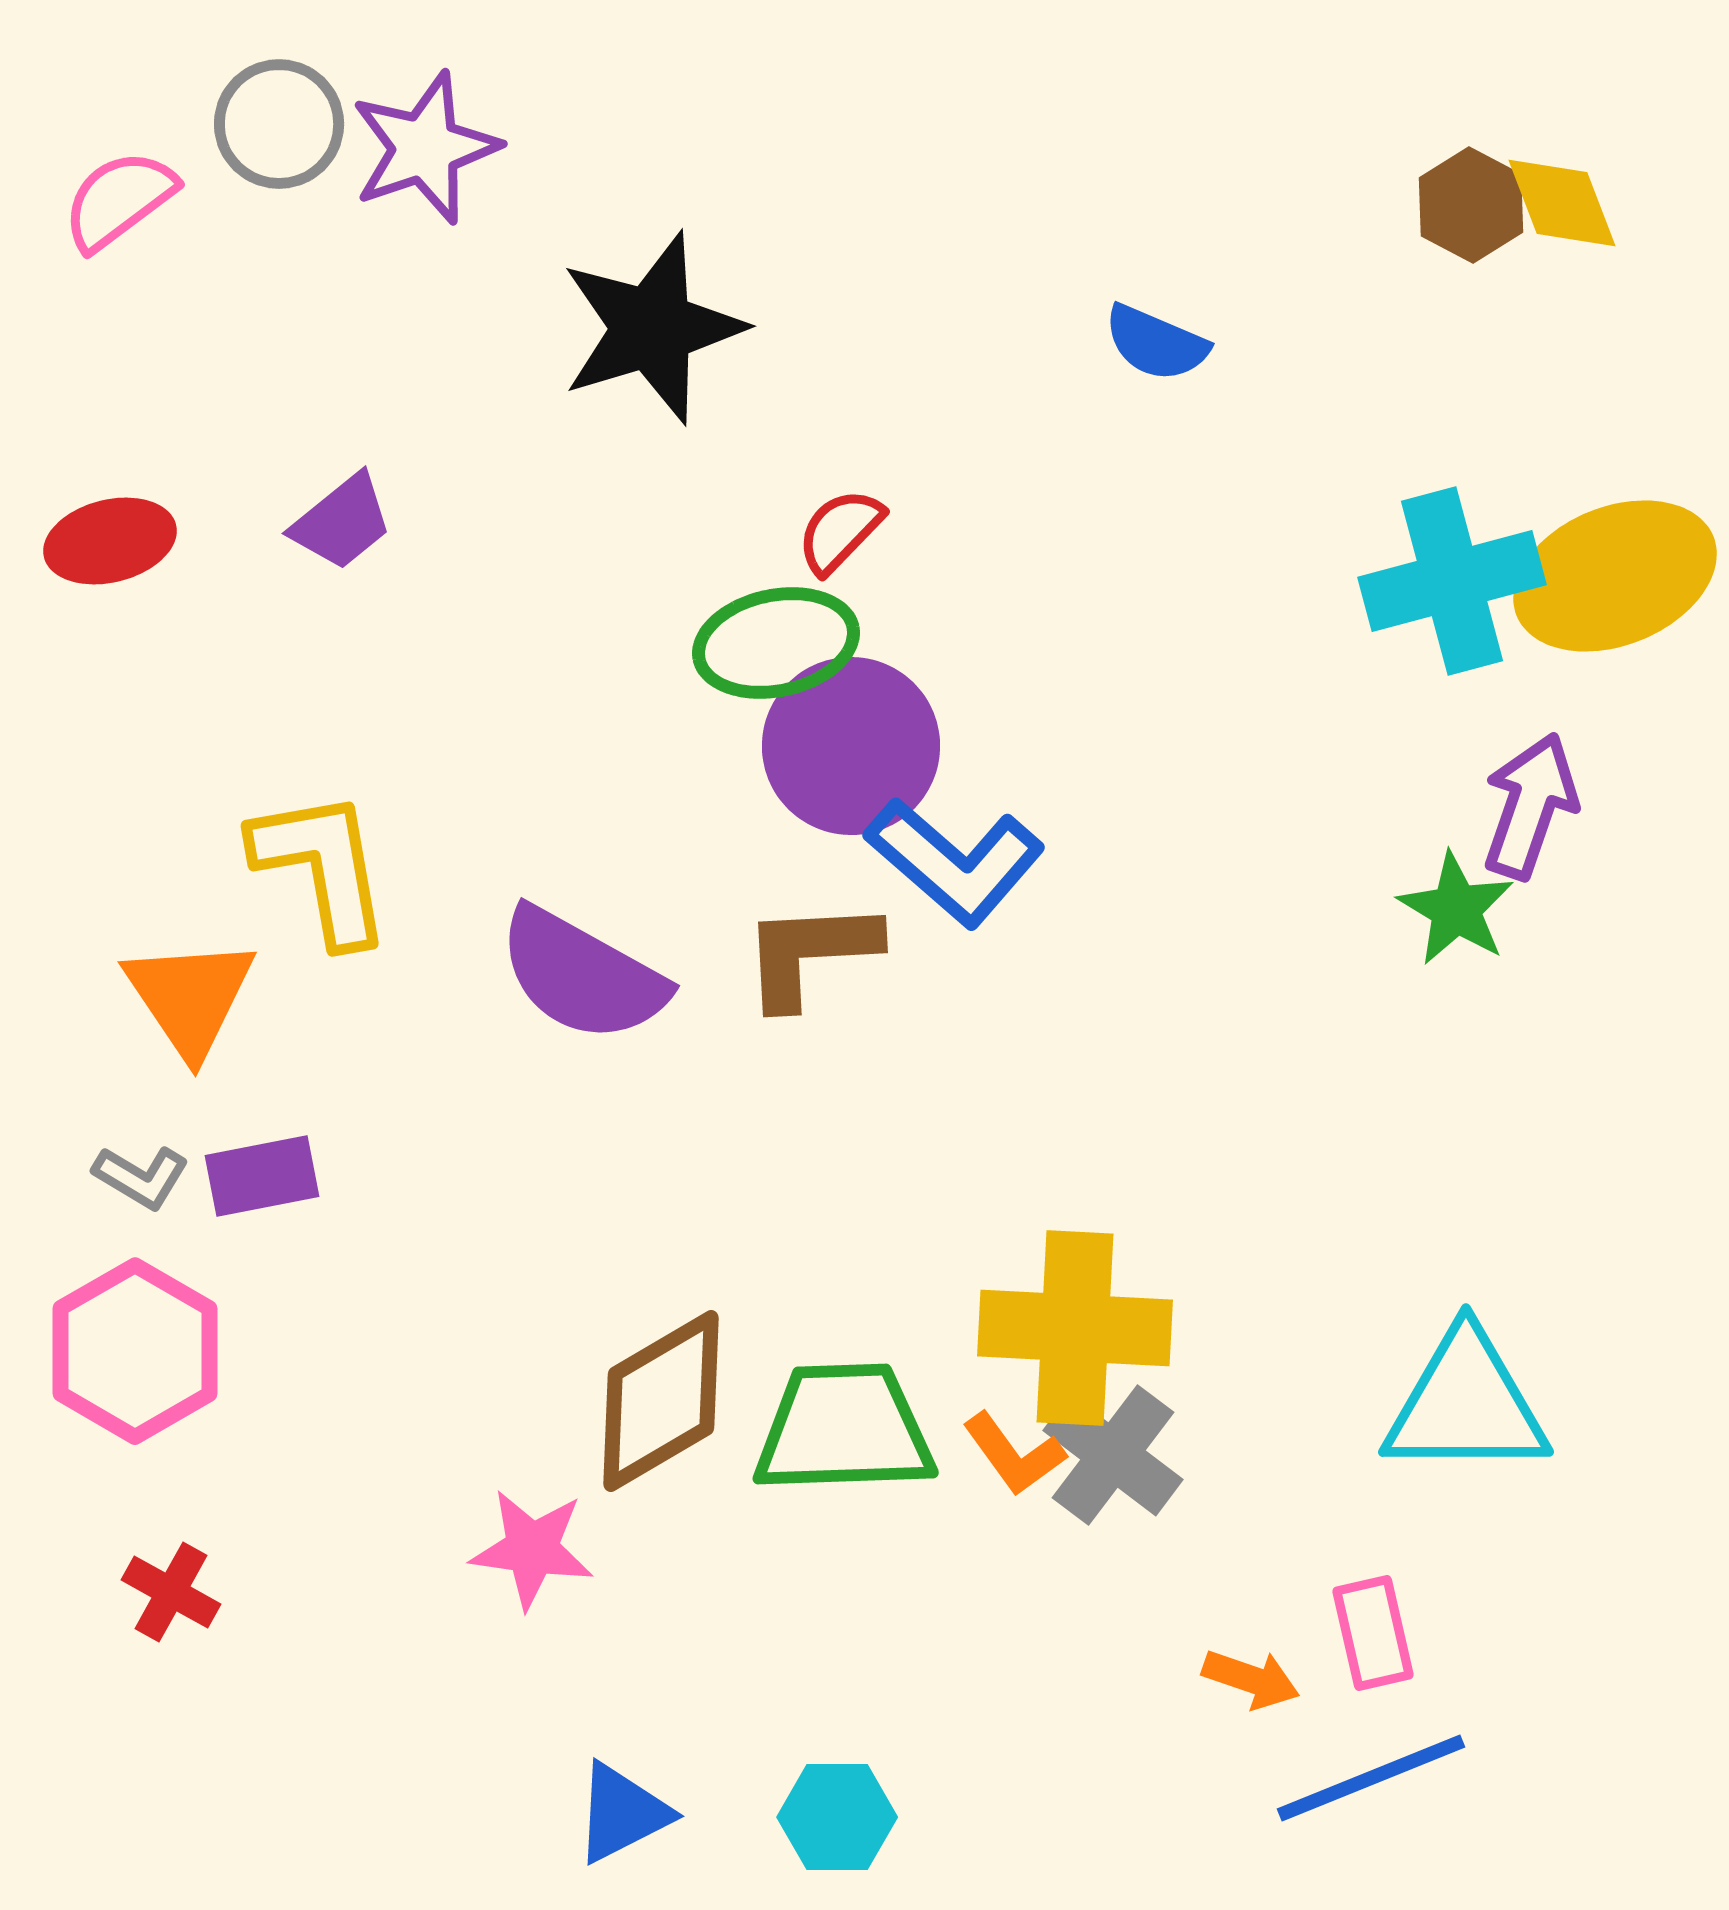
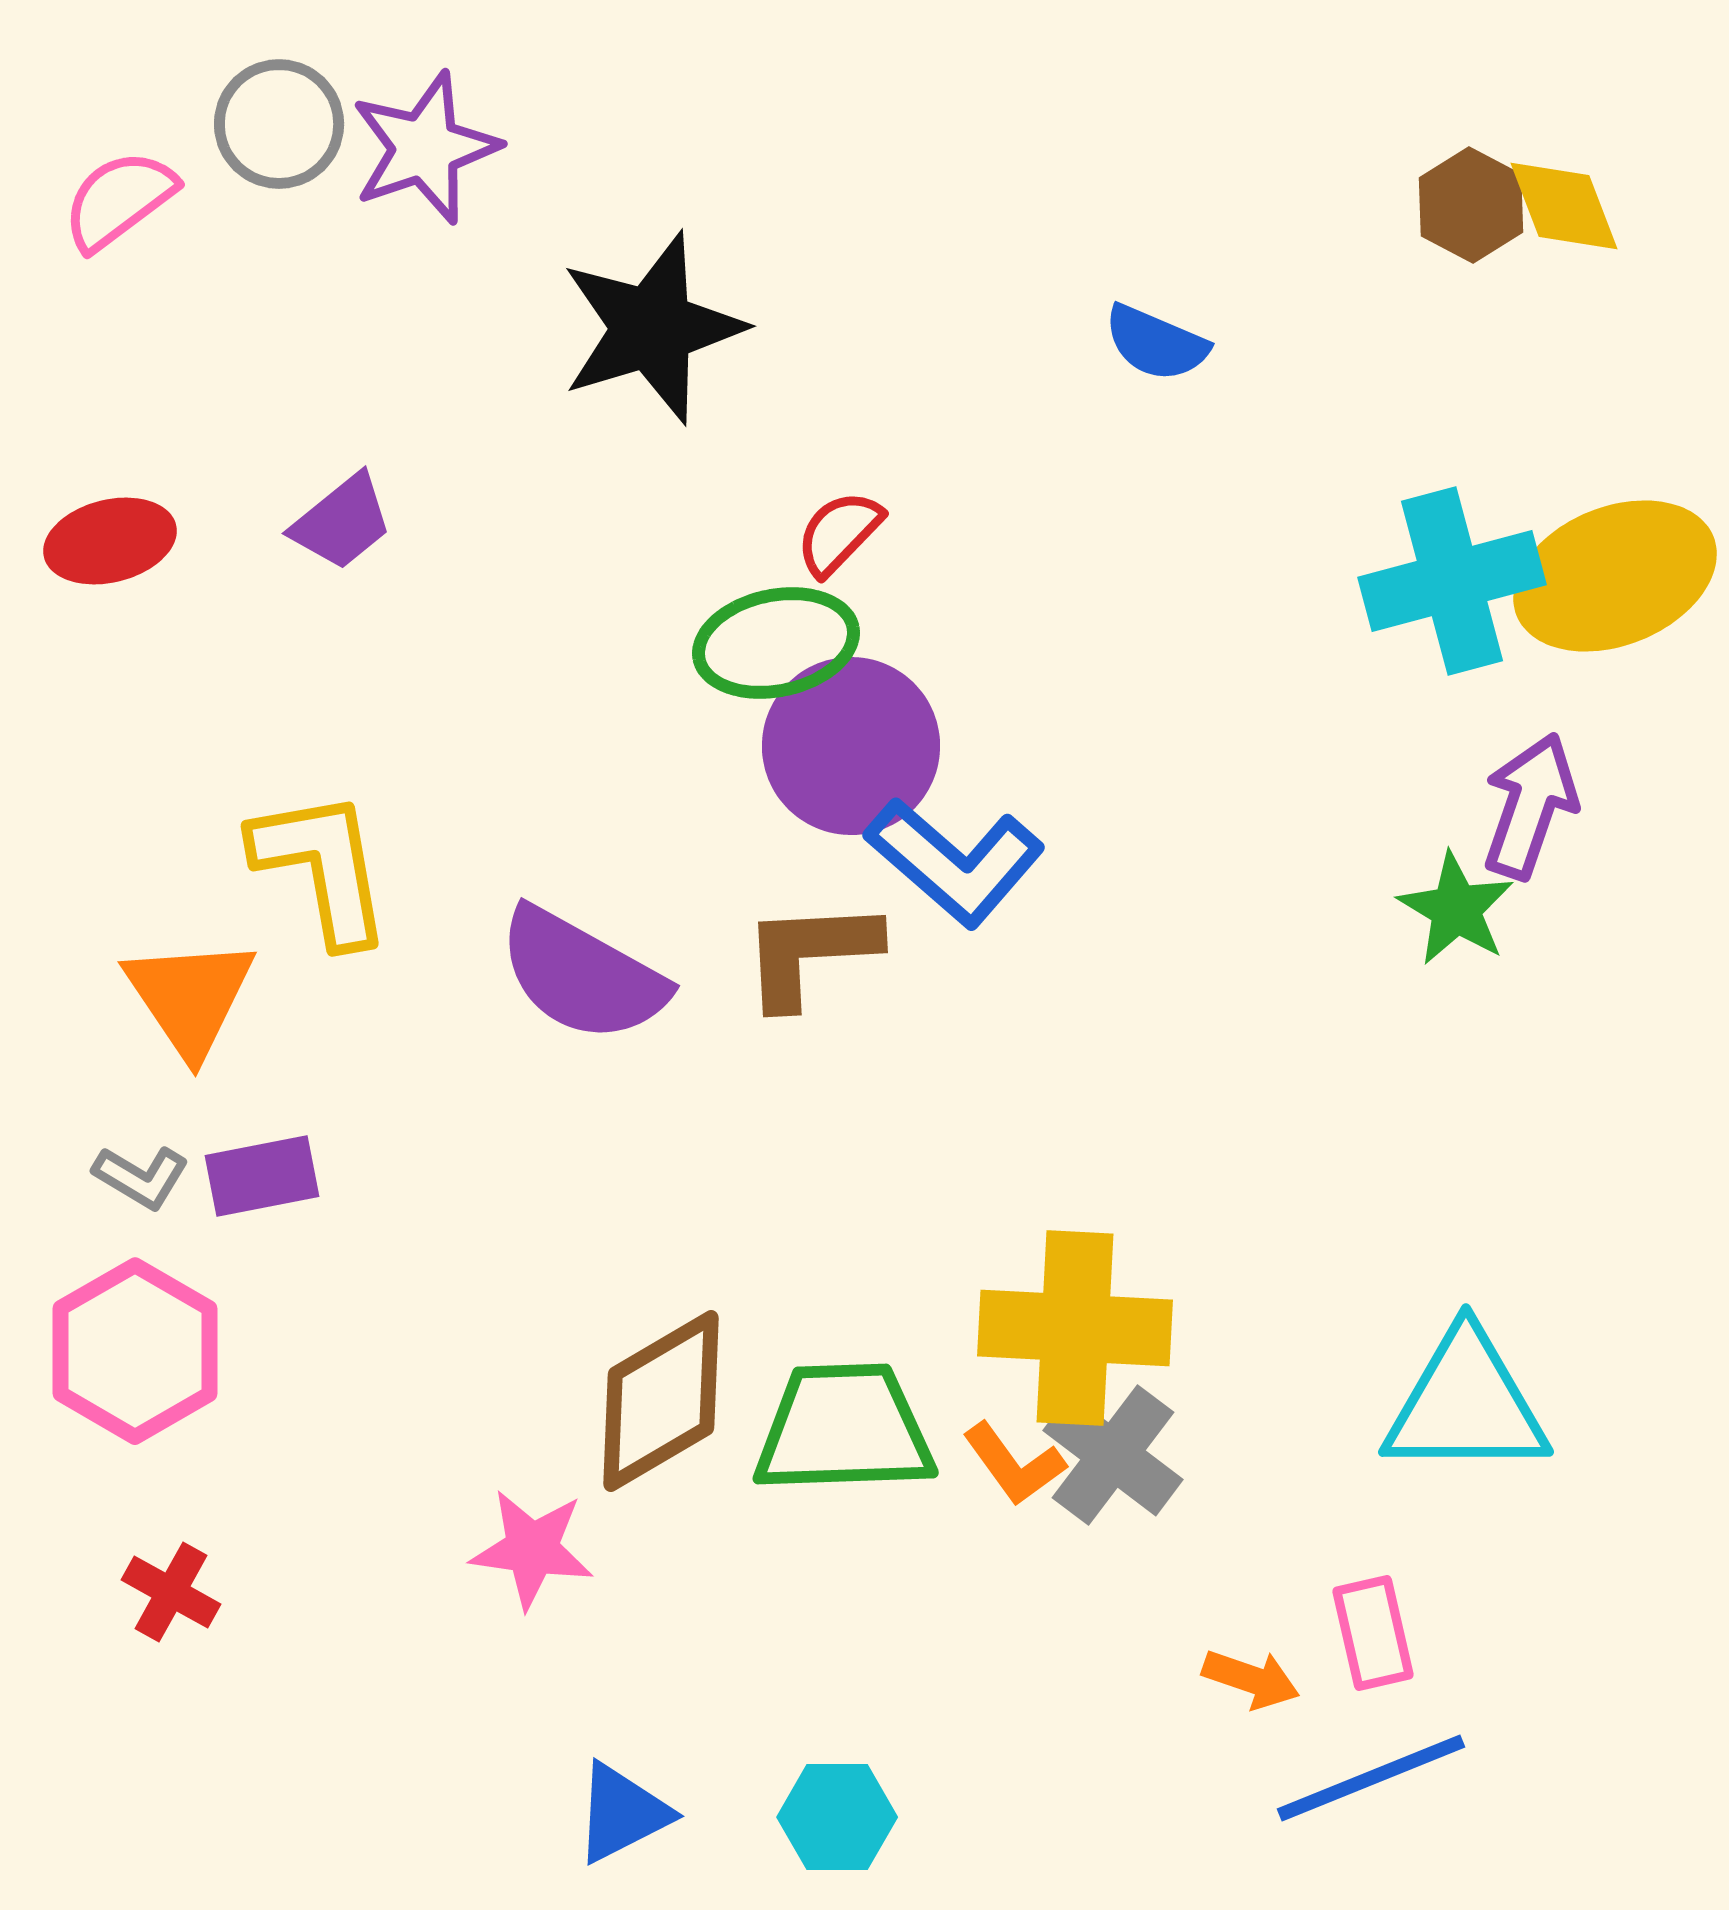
yellow diamond: moved 2 px right, 3 px down
red semicircle: moved 1 px left, 2 px down
orange L-shape: moved 10 px down
